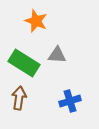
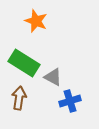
gray triangle: moved 4 px left, 22 px down; rotated 24 degrees clockwise
